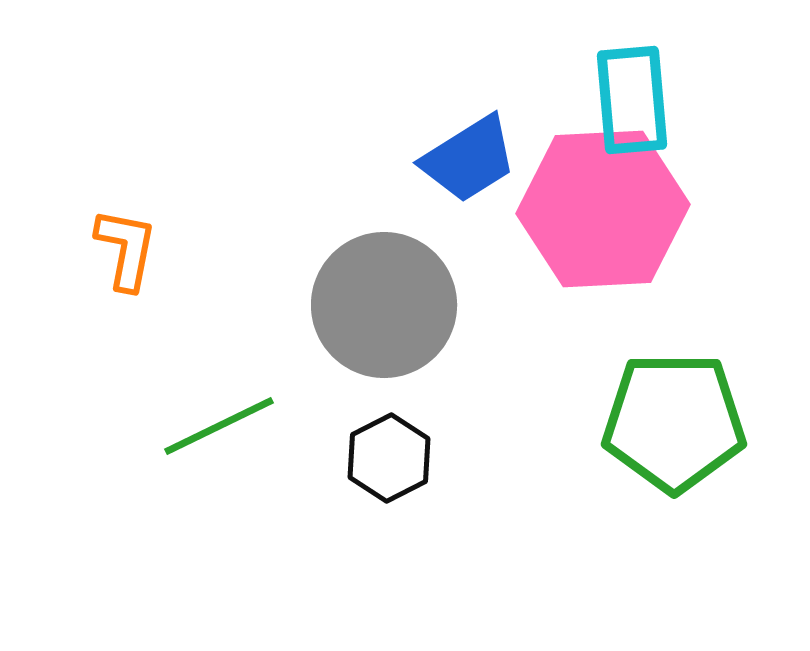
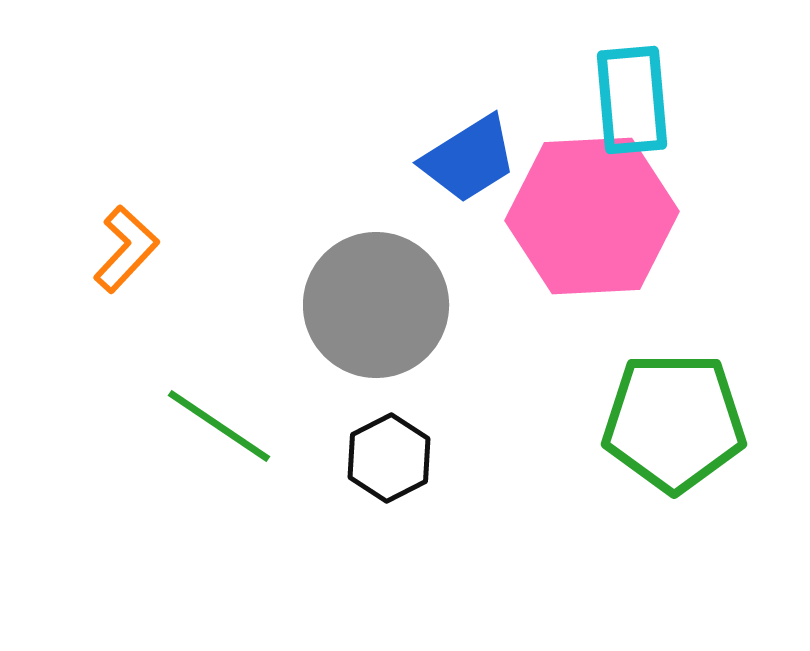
pink hexagon: moved 11 px left, 7 px down
orange L-shape: rotated 32 degrees clockwise
gray circle: moved 8 px left
green line: rotated 60 degrees clockwise
